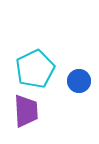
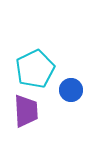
blue circle: moved 8 px left, 9 px down
